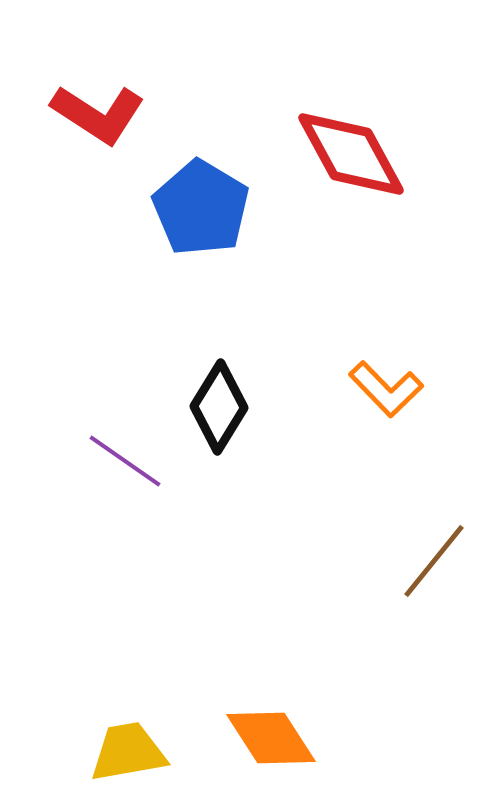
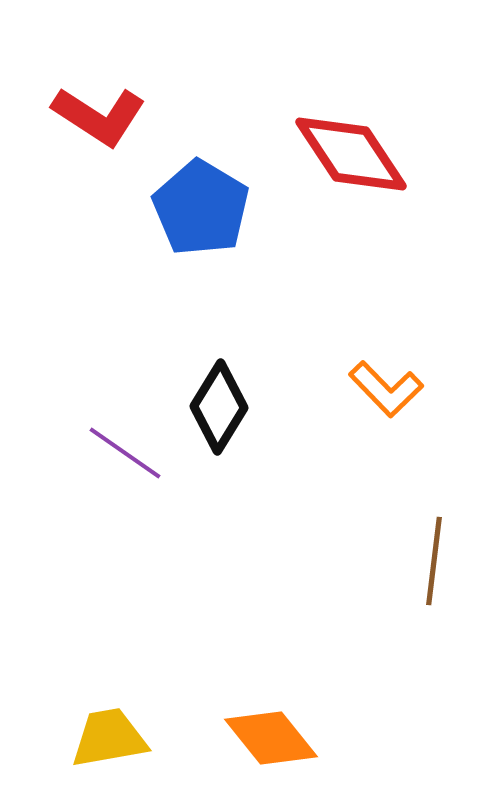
red L-shape: moved 1 px right, 2 px down
red diamond: rotated 5 degrees counterclockwise
purple line: moved 8 px up
brown line: rotated 32 degrees counterclockwise
orange diamond: rotated 6 degrees counterclockwise
yellow trapezoid: moved 19 px left, 14 px up
